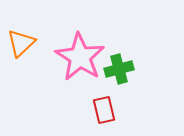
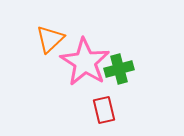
orange triangle: moved 29 px right, 4 px up
pink star: moved 5 px right, 5 px down
